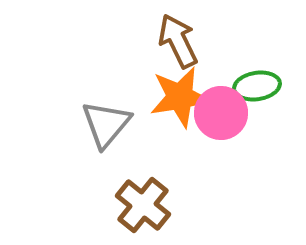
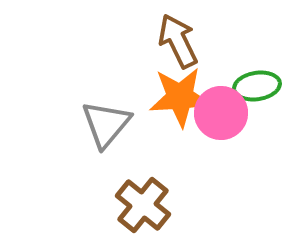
orange star: rotated 6 degrees clockwise
